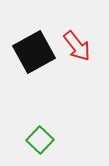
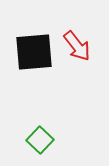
black square: rotated 24 degrees clockwise
